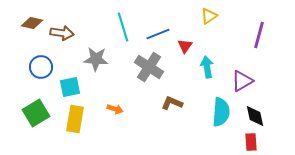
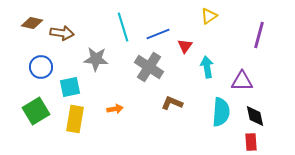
purple triangle: rotated 30 degrees clockwise
orange arrow: rotated 28 degrees counterclockwise
green square: moved 2 px up
